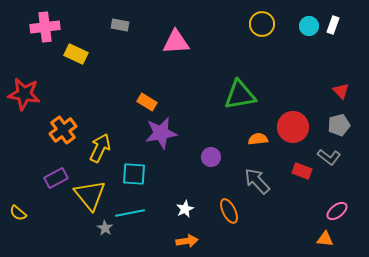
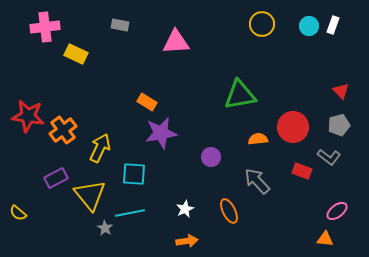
red star: moved 4 px right, 22 px down
